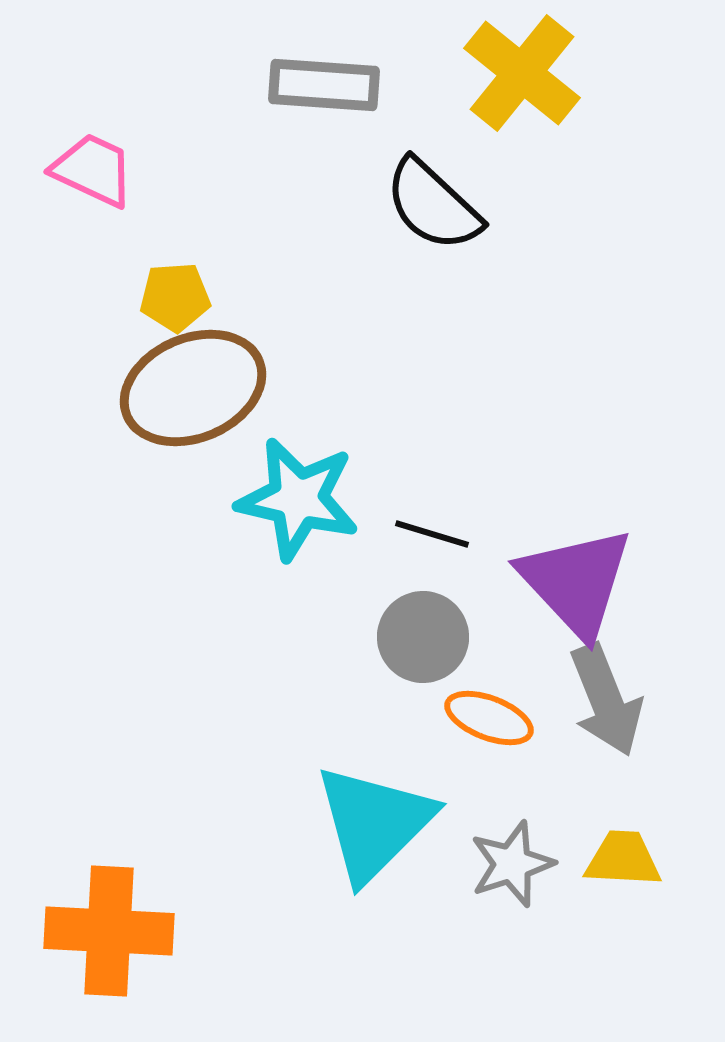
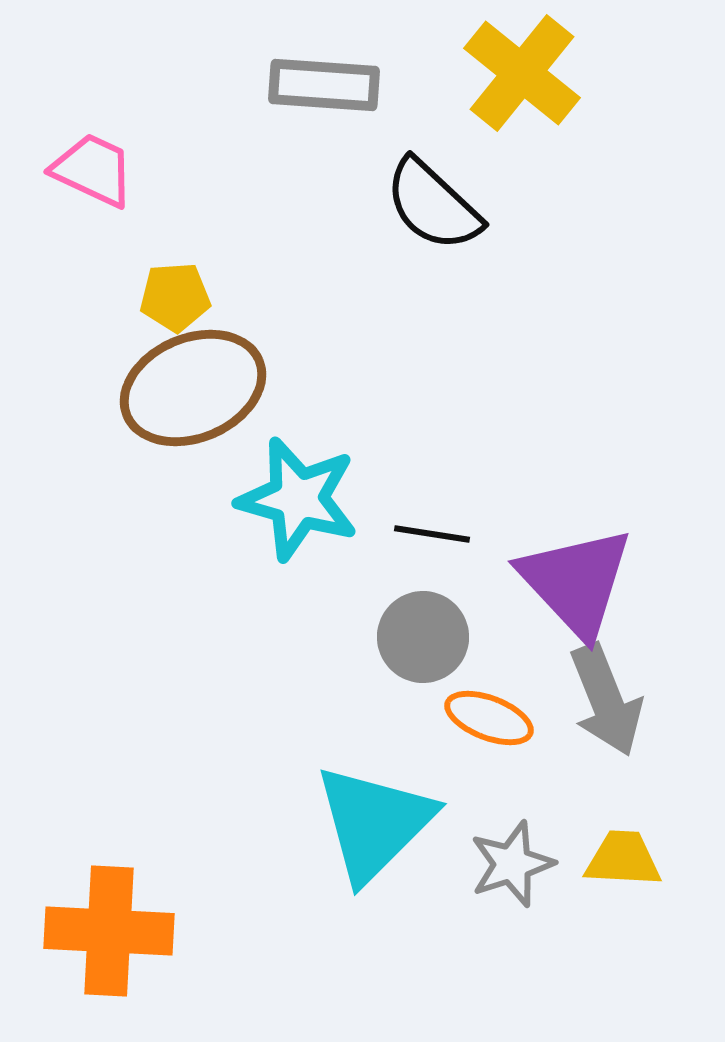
cyan star: rotated 3 degrees clockwise
black line: rotated 8 degrees counterclockwise
